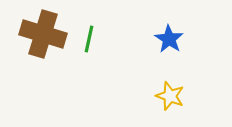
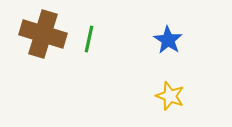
blue star: moved 1 px left, 1 px down
